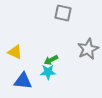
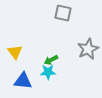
yellow triangle: rotated 28 degrees clockwise
